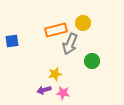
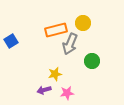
blue square: moved 1 px left; rotated 24 degrees counterclockwise
pink star: moved 4 px right; rotated 16 degrees counterclockwise
